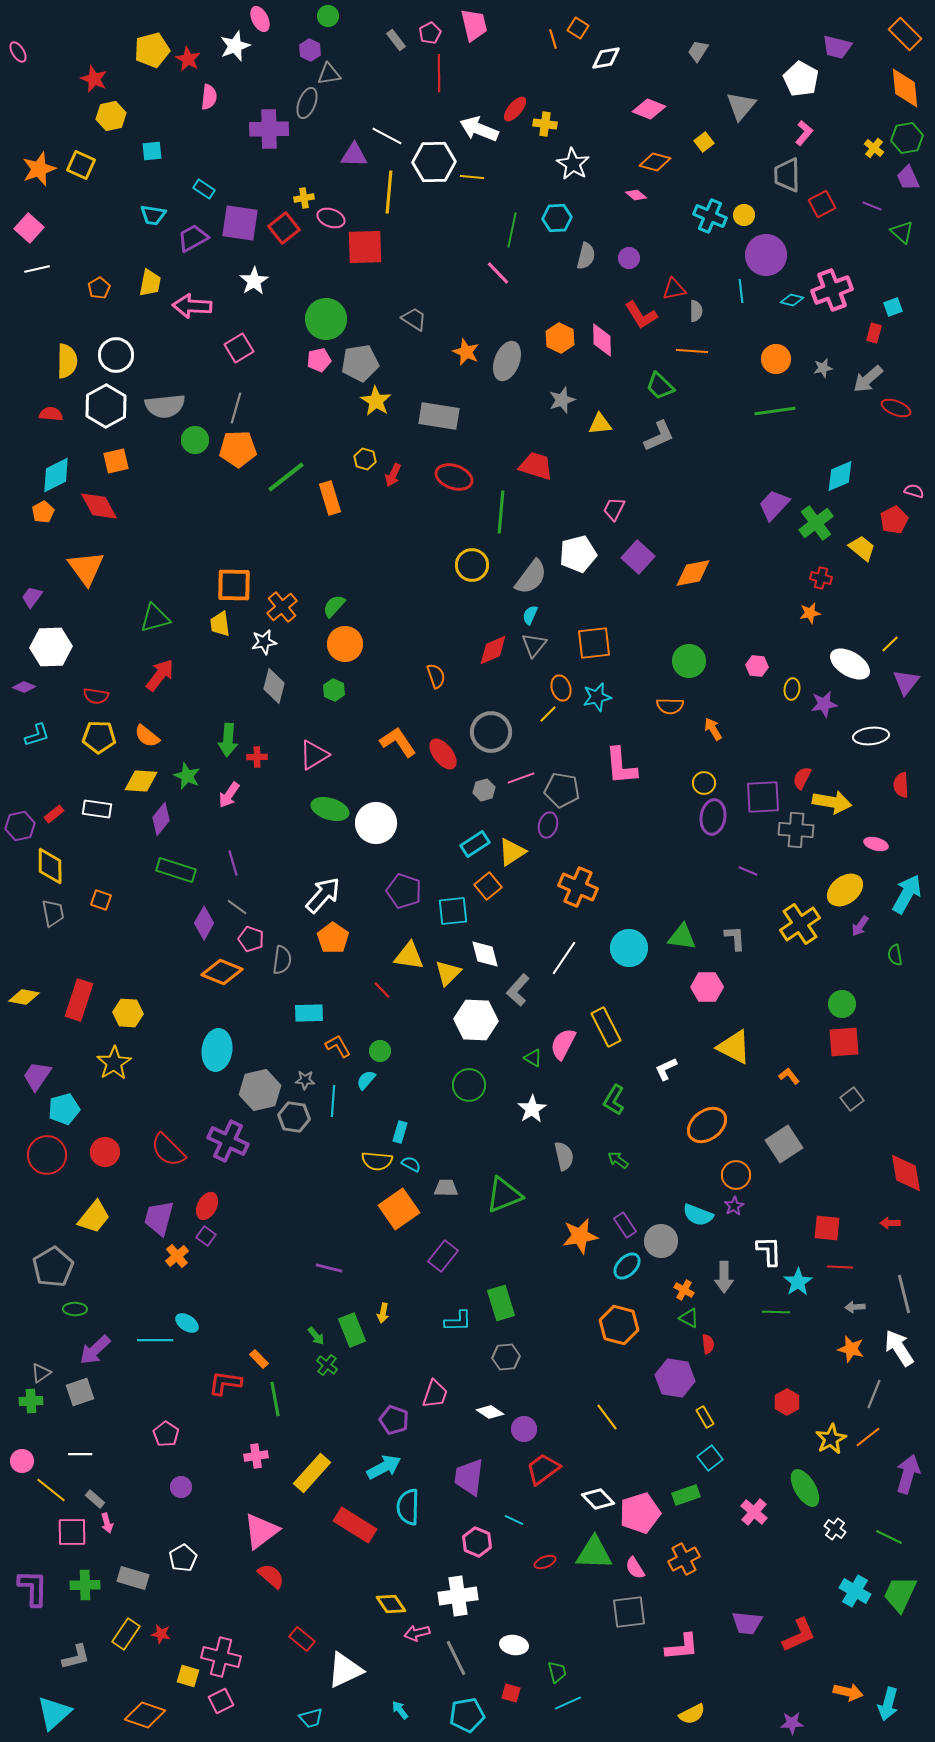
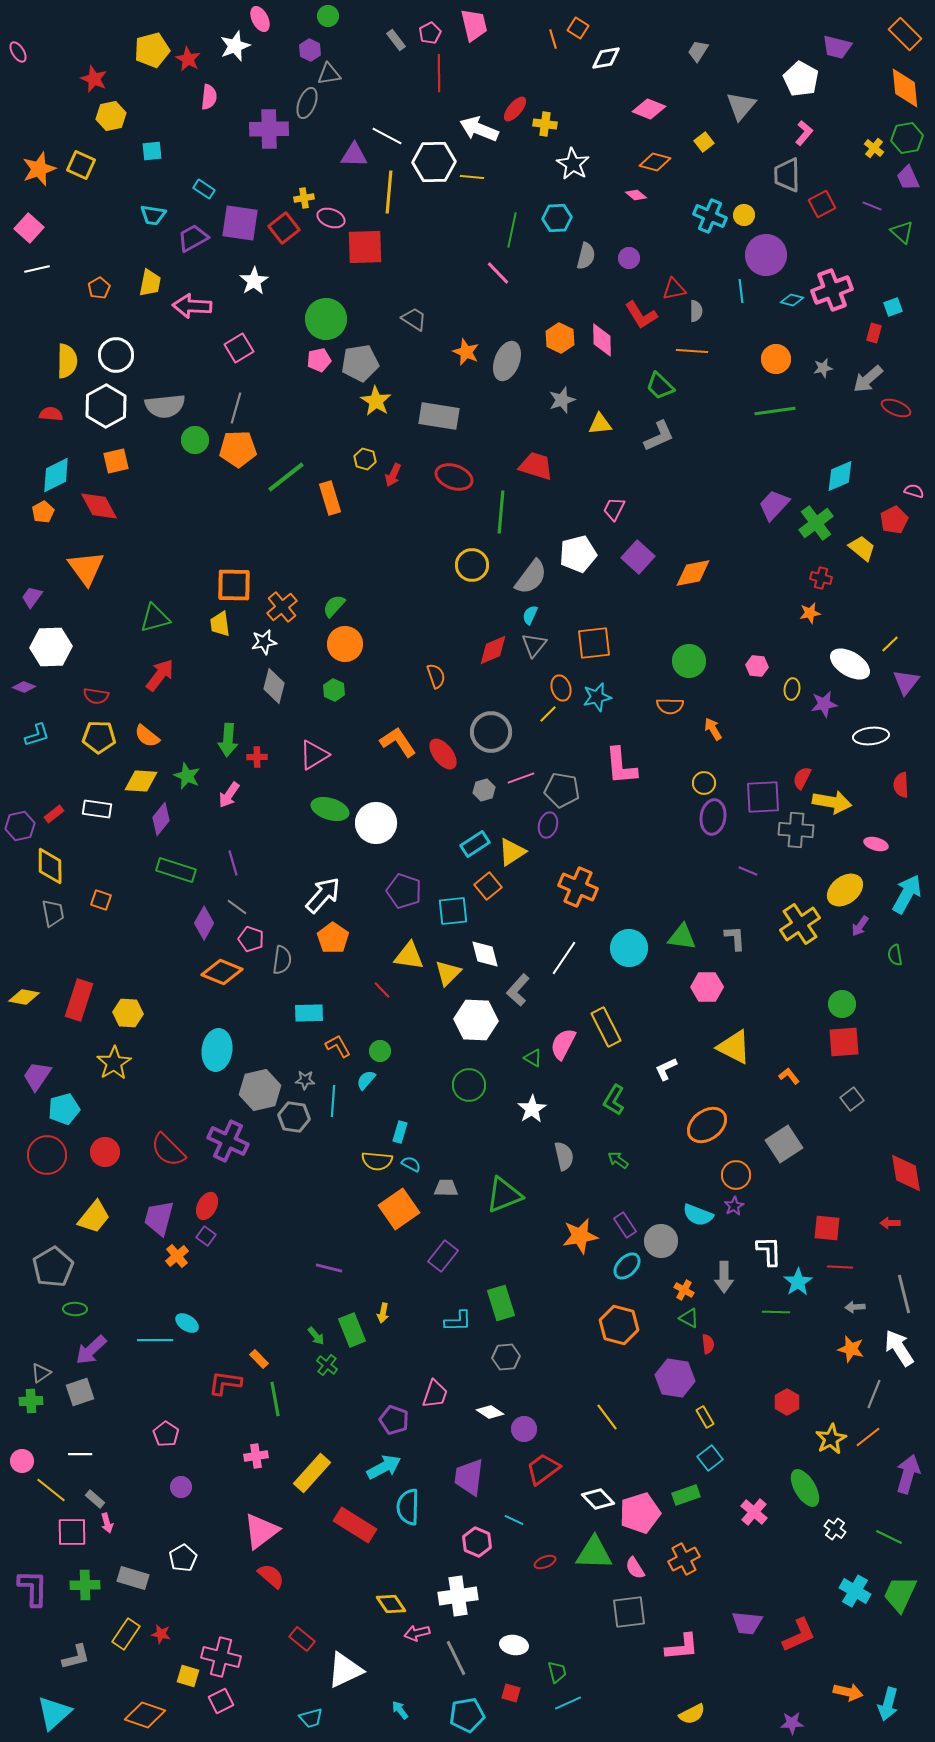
purple arrow at (95, 1350): moved 4 px left
